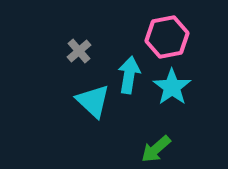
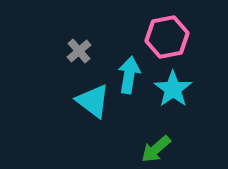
cyan star: moved 1 px right, 2 px down
cyan triangle: rotated 6 degrees counterclockwise
